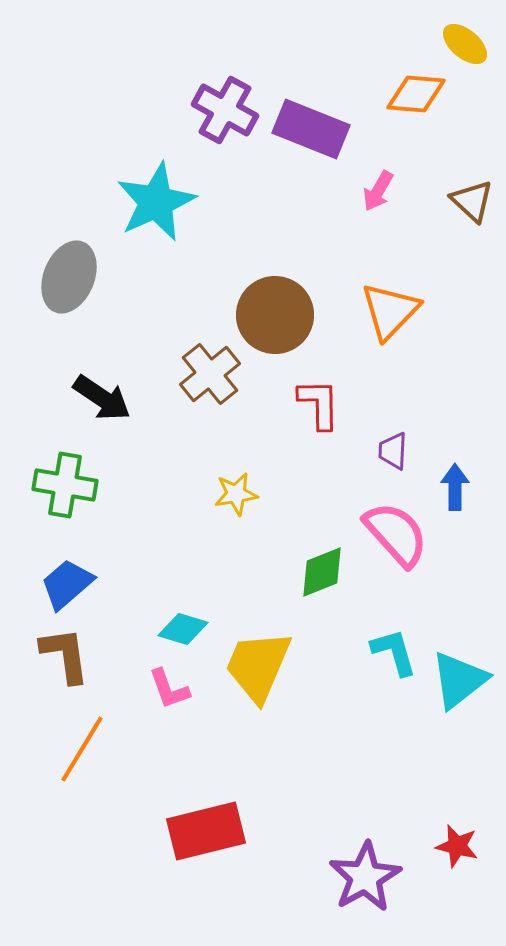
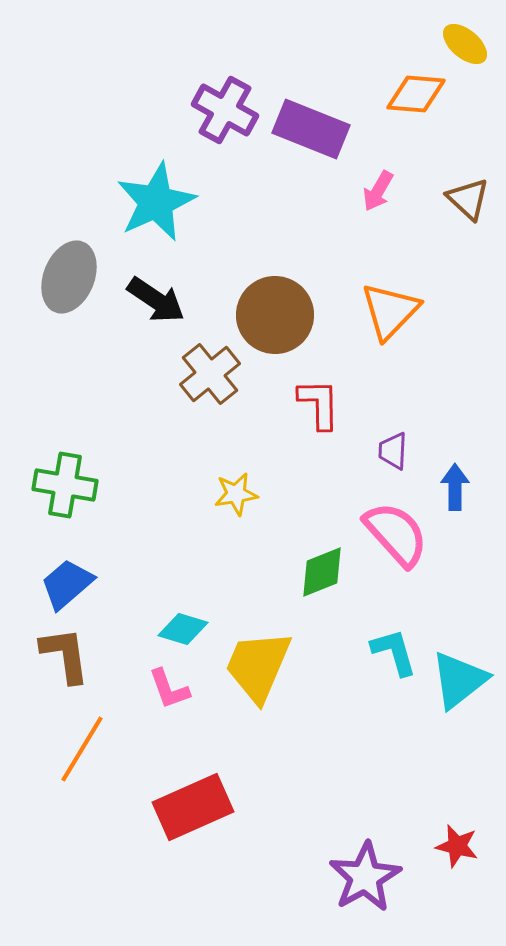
brown triangle: moved 4 px left, 2 px up
black arrow: moved 54 px right, 98 px up
red rectangle: moved 13 px left, 24 px up; rotated 10 degrees counterclockwise
